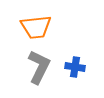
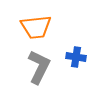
blue cross: moved 1 px right, 10 px up
